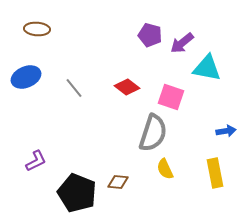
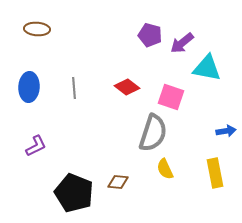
blue ellipse: moved 3 px right, 10 px down; rotated 64 degrees counterclockwise
gray line: rotated 35 degrees clockwise
purple L-shape: moved 15 px up
black pentagon: moved 3 px left
